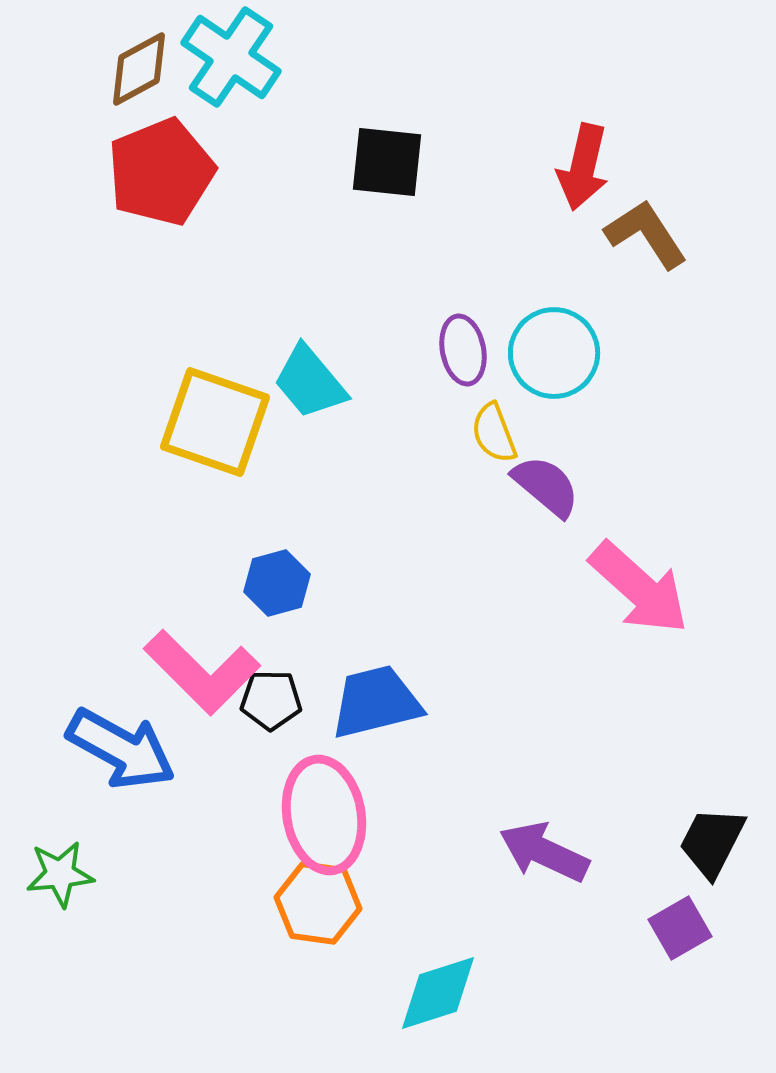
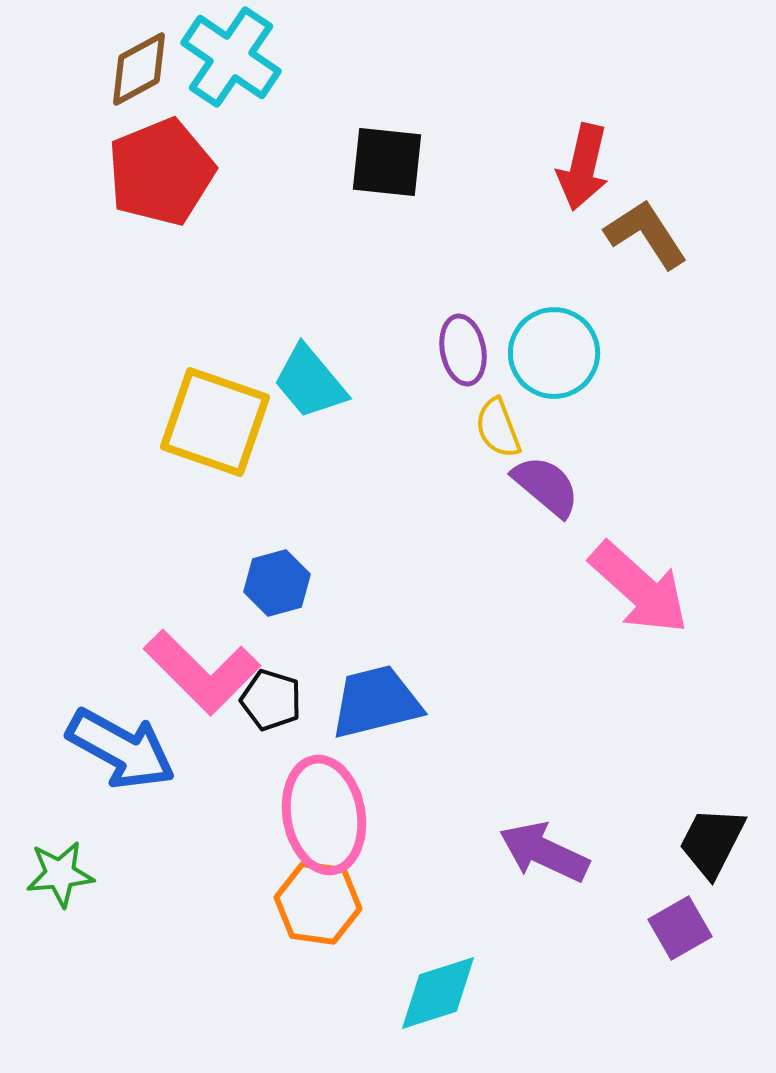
yellow semicircle: moved 4 px right, 5 px up
black pentagon: rotated 16 degrees clockwise
